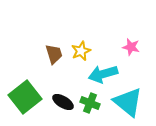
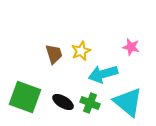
green square: rotated 32 degrees counterclockwise
